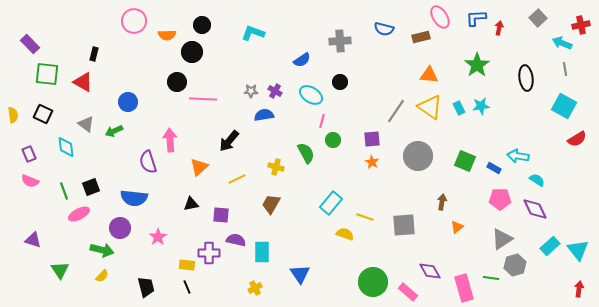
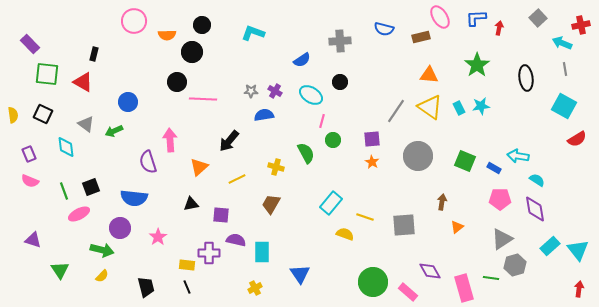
purple diamond at (535, 209): rotated 16 degrees clockwise
